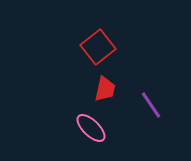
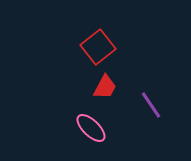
red trapezoid: moved 2 px up; rotated 16 degrees clockwise
